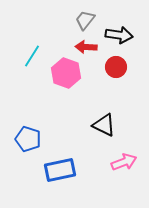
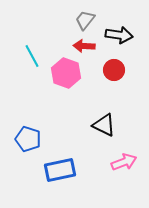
red arrow: moved 2 px left, 1 px up
cyan line: rotated 60 degrees counterclockwise
red circle: moved 2 px left, 3 px down
